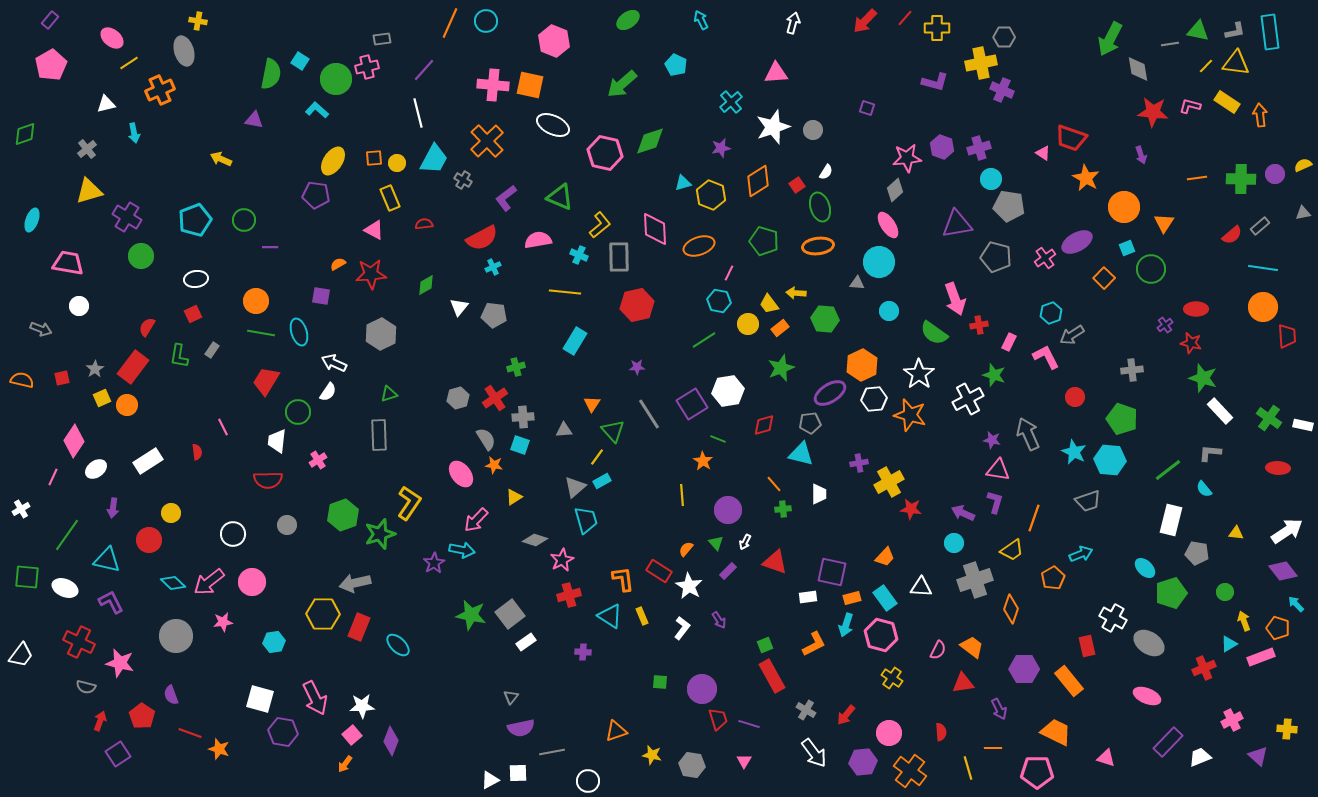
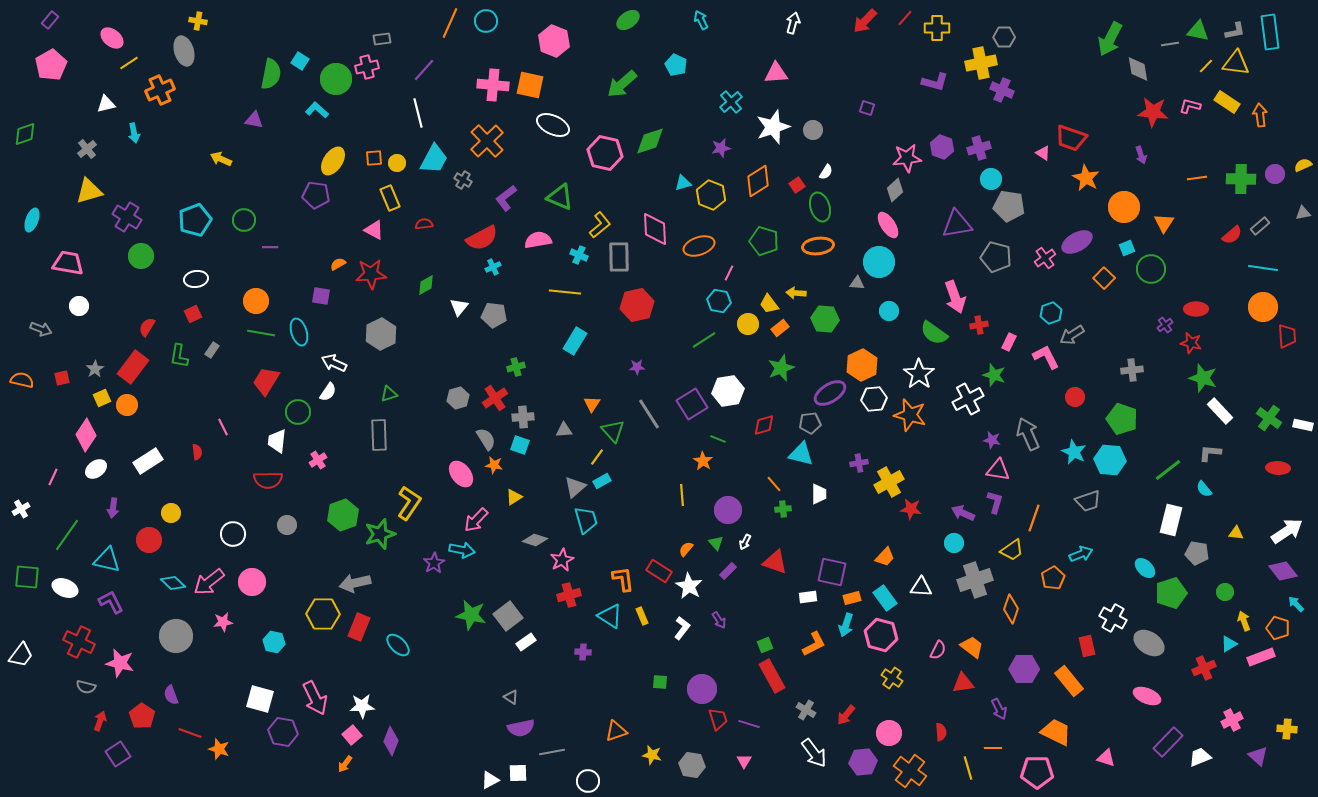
pink arrow at (955, 299): moved 2 px up
pink diamond at (74, 441): moved 12 px right, 6 px up
gray square at (510, 614): moved 2 px left, 2 px down
cyan hexagon at (274, 642): rotated 20 degrees clockwise
gray triangle at (511, 697): rotated 35 degrees counterclockwise
